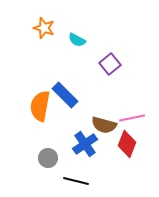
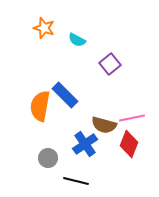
red diamond: moved 2 px right
